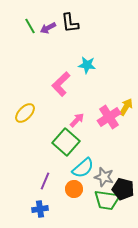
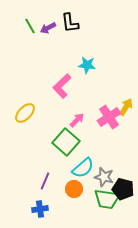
pink L-shape: moved 1 px right, 2 px down
green trapezoid: moved 1 px up
